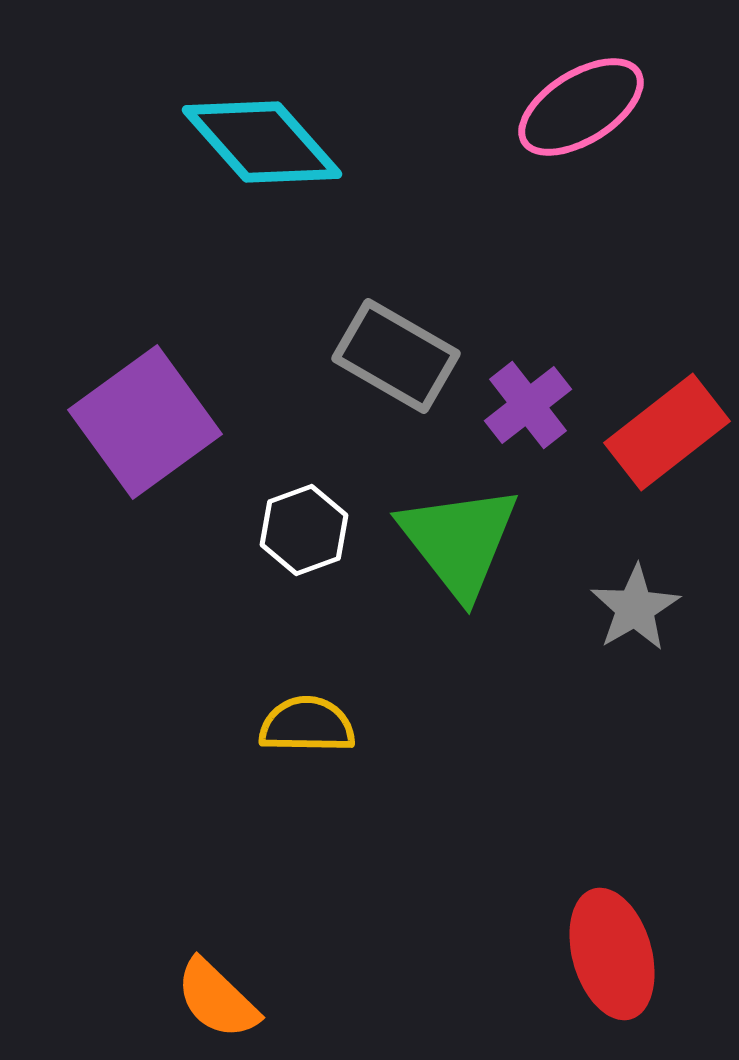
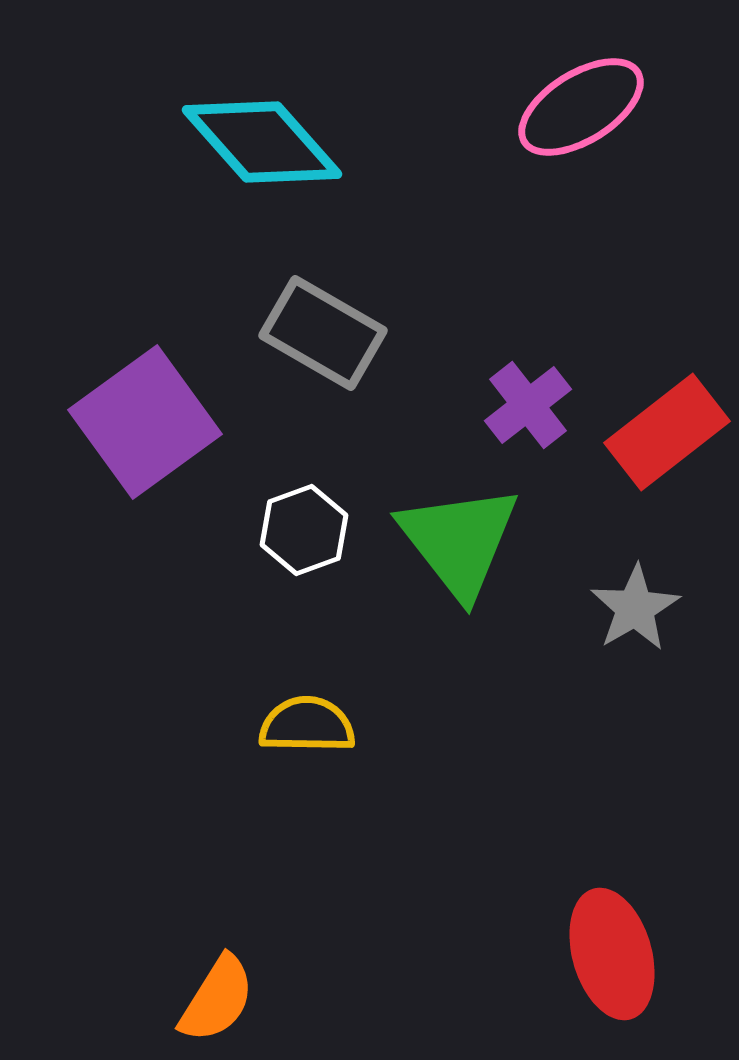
gray rectangle: moved 73 px left, 23 px up
orange semicircle: rotated 102 degrees counterclockwise
